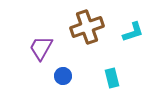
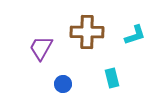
brown cross: moved 5 px down; rotated 20 degrees clockwise
cyan L-shape: moved 2 px right, 3 px down
blue circle: moved 8 px down
